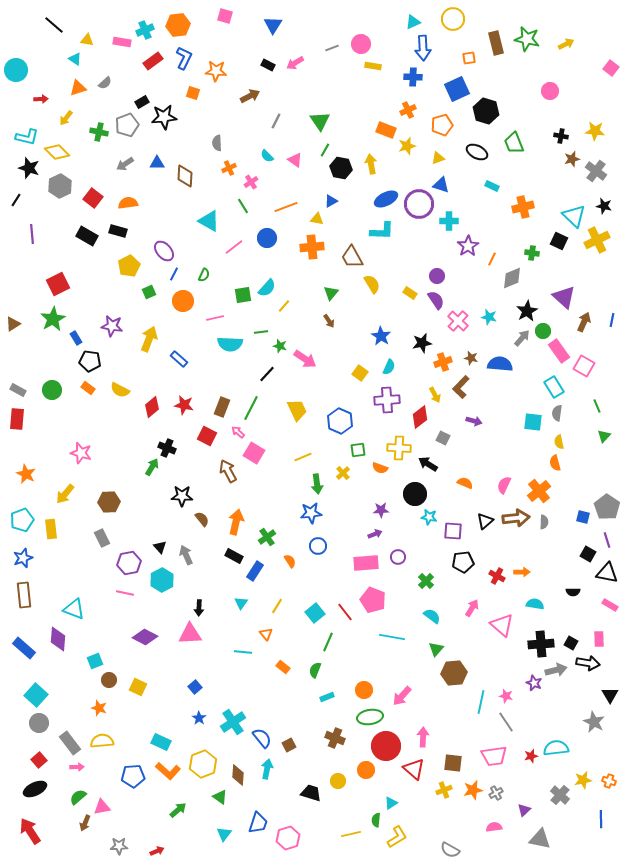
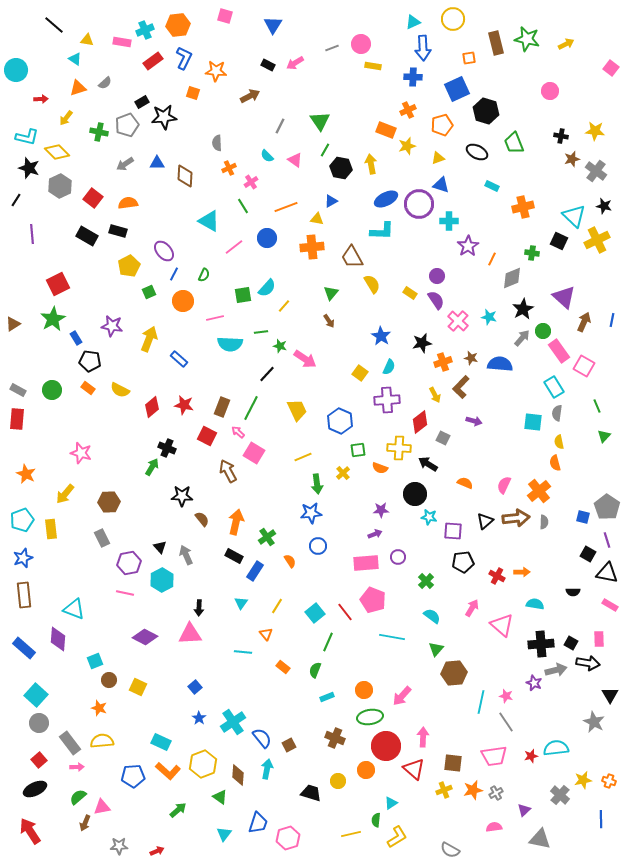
gray line at (276, 121): moved 4 px right, 5 px down
black star at (527, 311): moved 4 px left, 2 px up
red diamond at (420, 417): moved 5 px down
